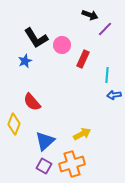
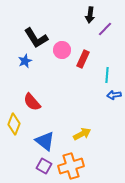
black arrow: rotated 77 degrees clockwise
pink circle: moved 5 px down
blue triangle: rotated 40 degrees counterclockwise
orange cross: moved 1 px left, 2 px down
